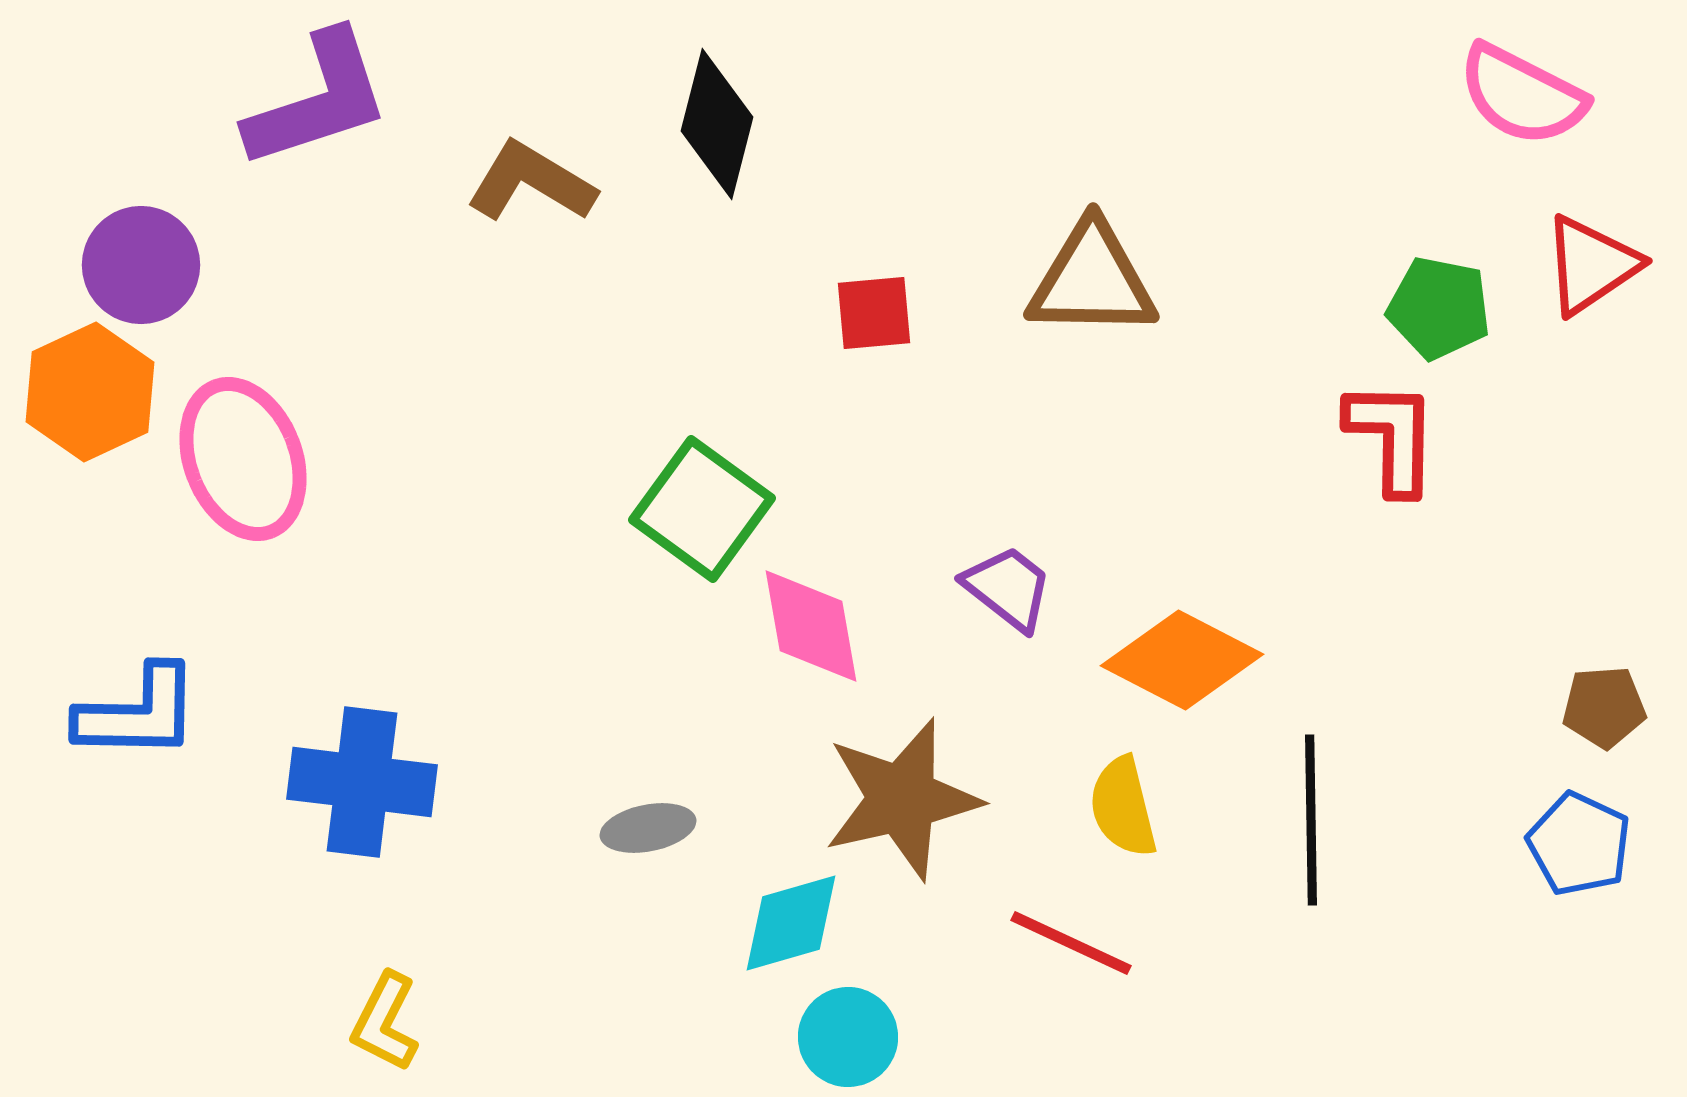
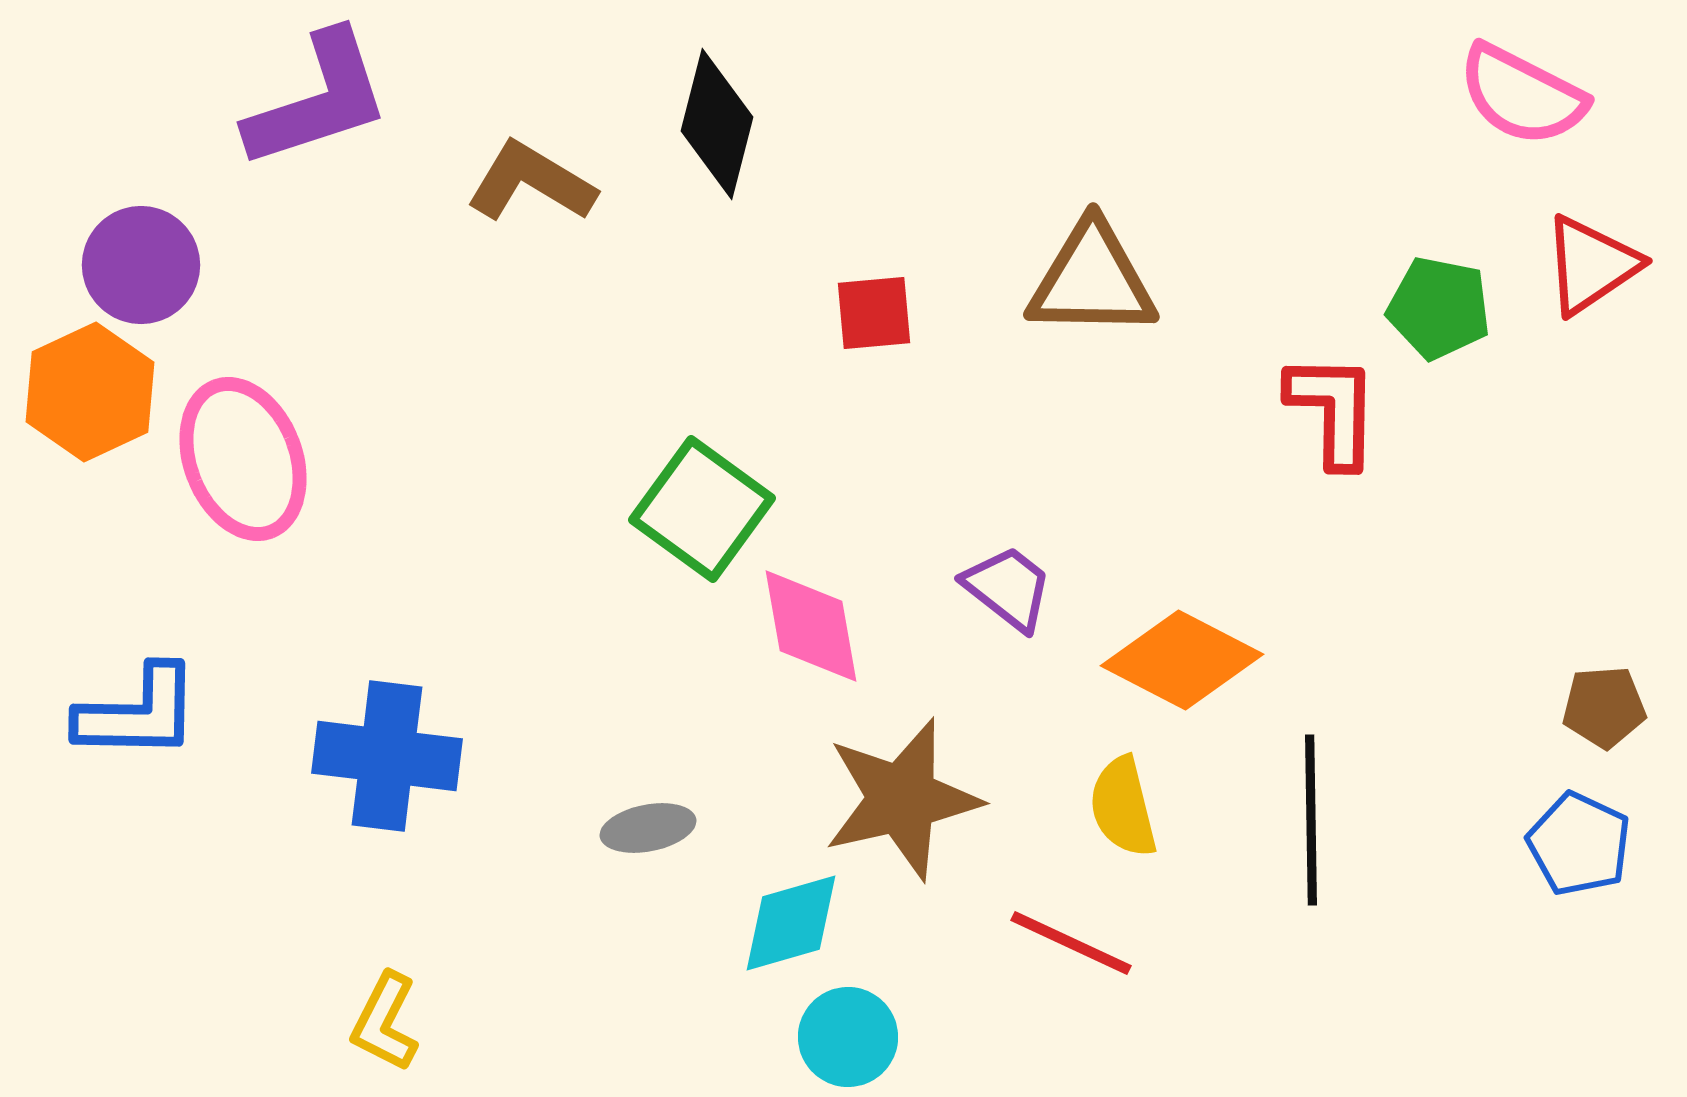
red L-shape: moved 59 px left, 27 px up
blue cross: moved 25 px right, 26 px up
